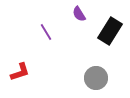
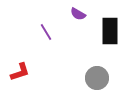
purple semicircle: moved 1 px left; rotated 28 degrees counterclockwise
black rectangle: rotated 32 degrees counterclockwise
gray circle: moved 1 px right
